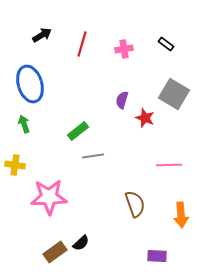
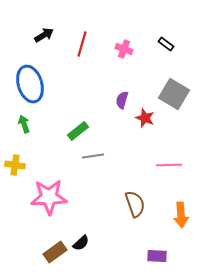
black arrow: moved 2 px right
pink cross: rotated 30 degrees clockwise
